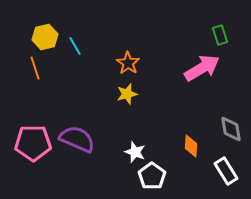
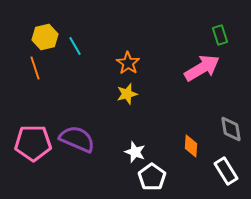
white pentagon: moved 1 px down
